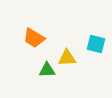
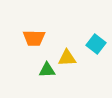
orange trapezoid: rotated 30 degrees counterclockwise
cyan square: rotated 24 degrees clockwise
